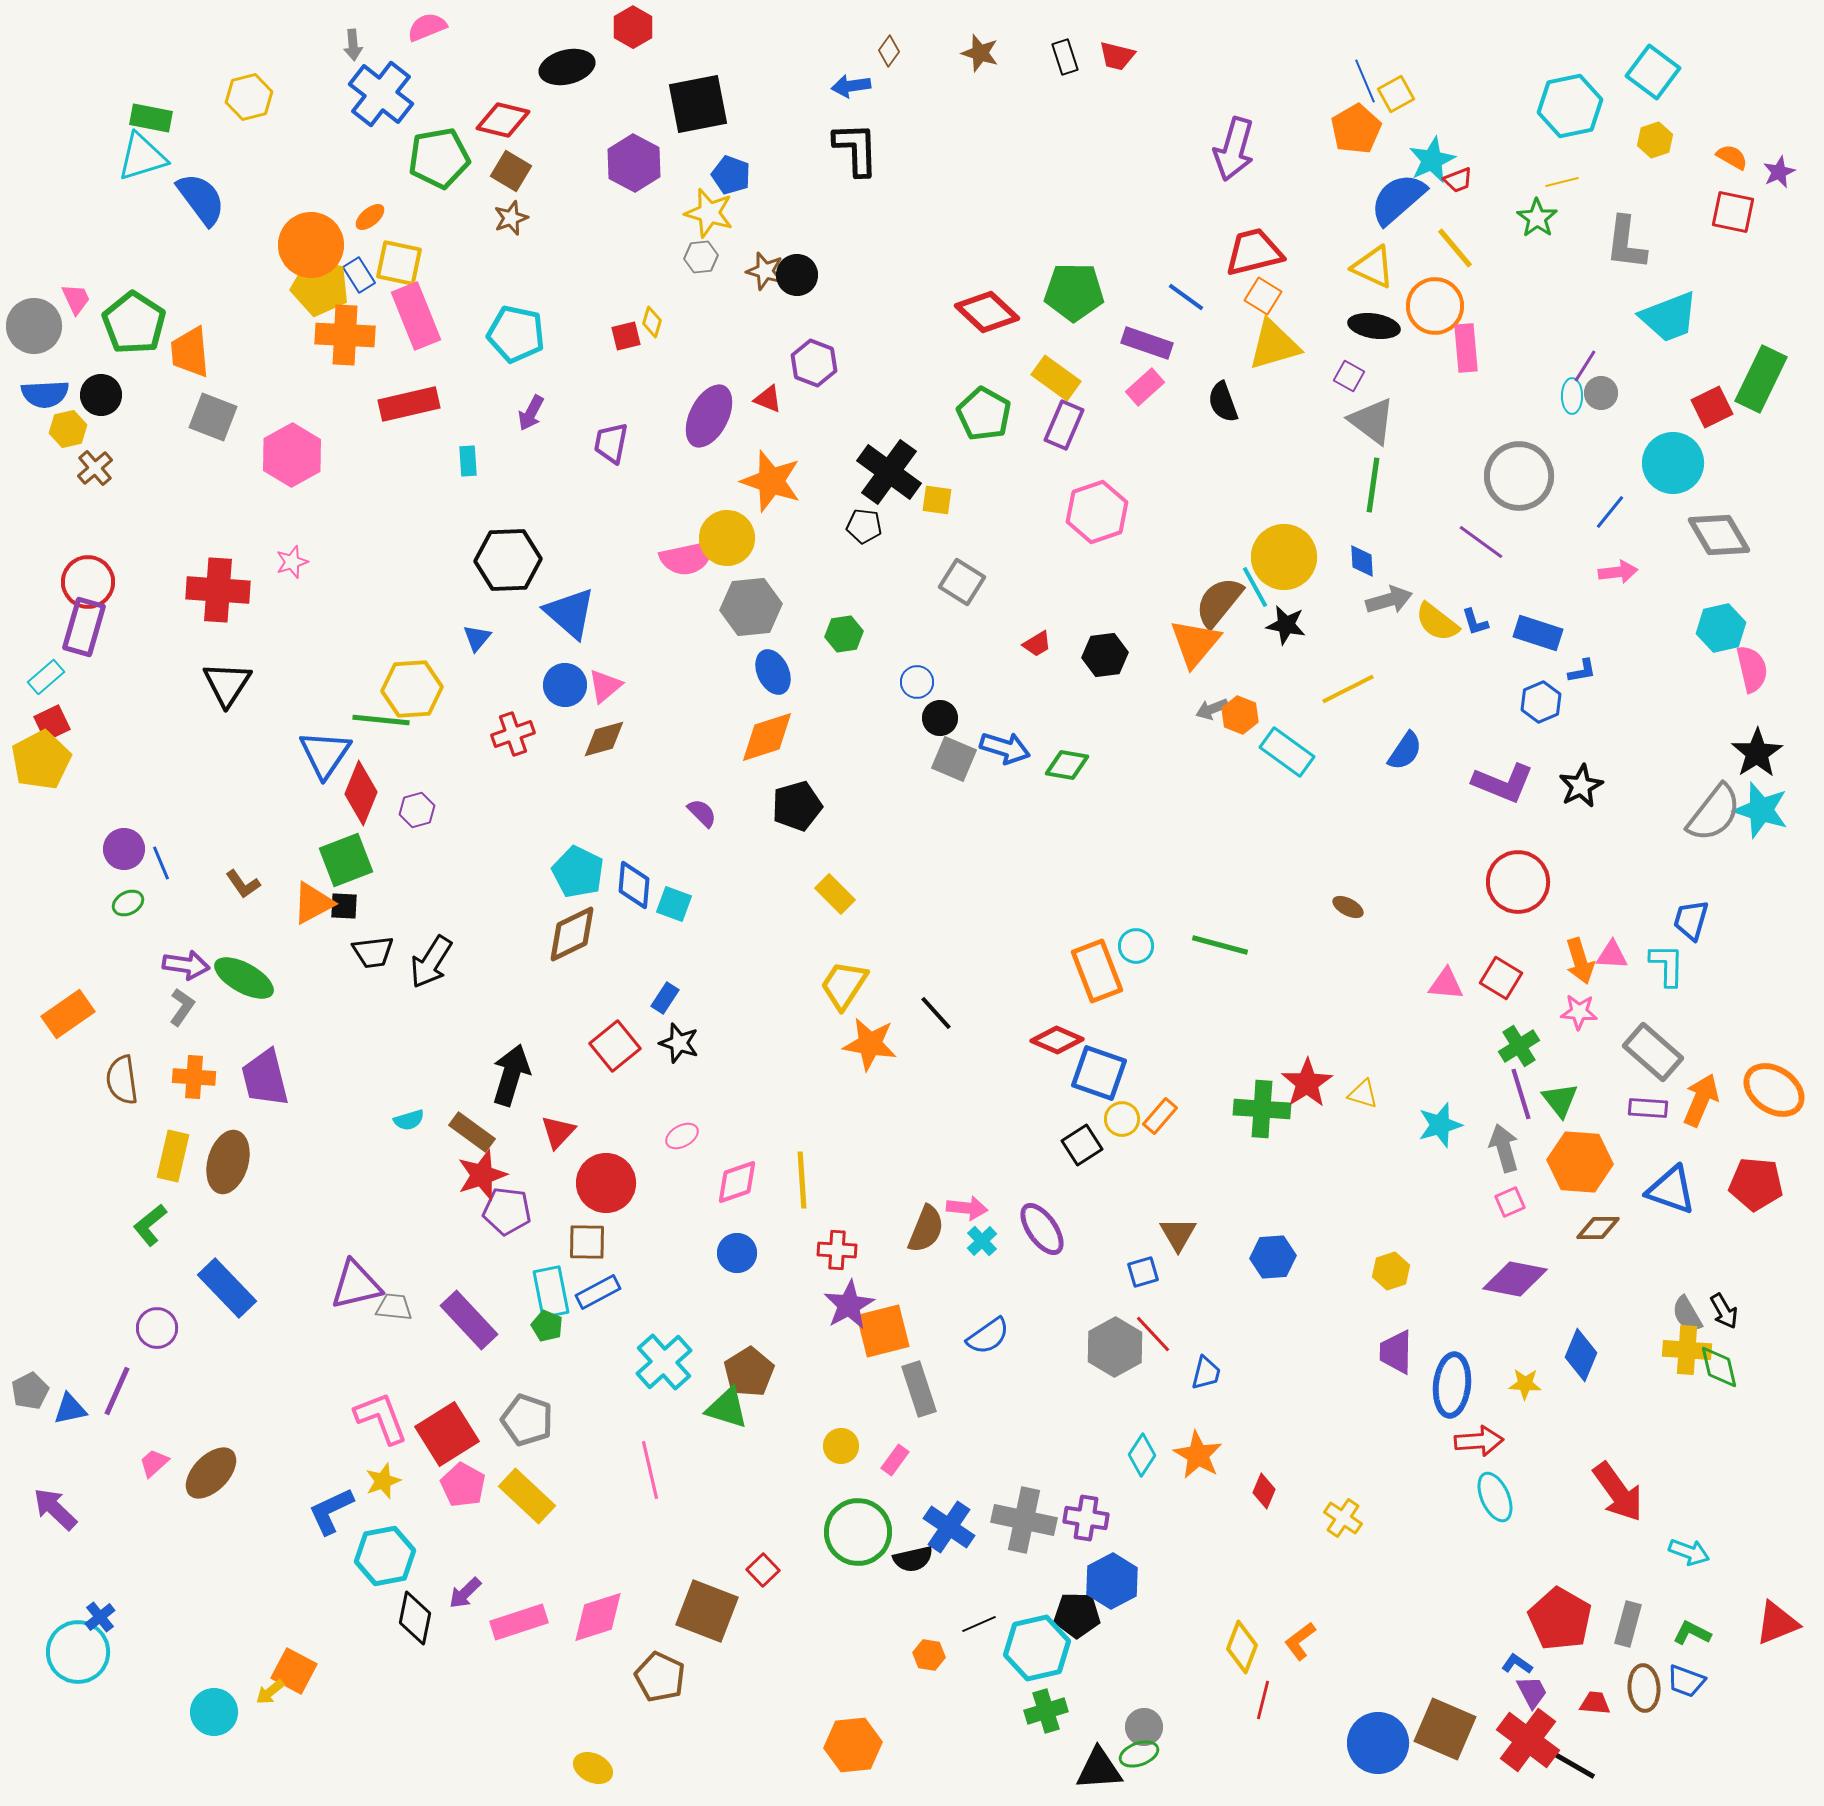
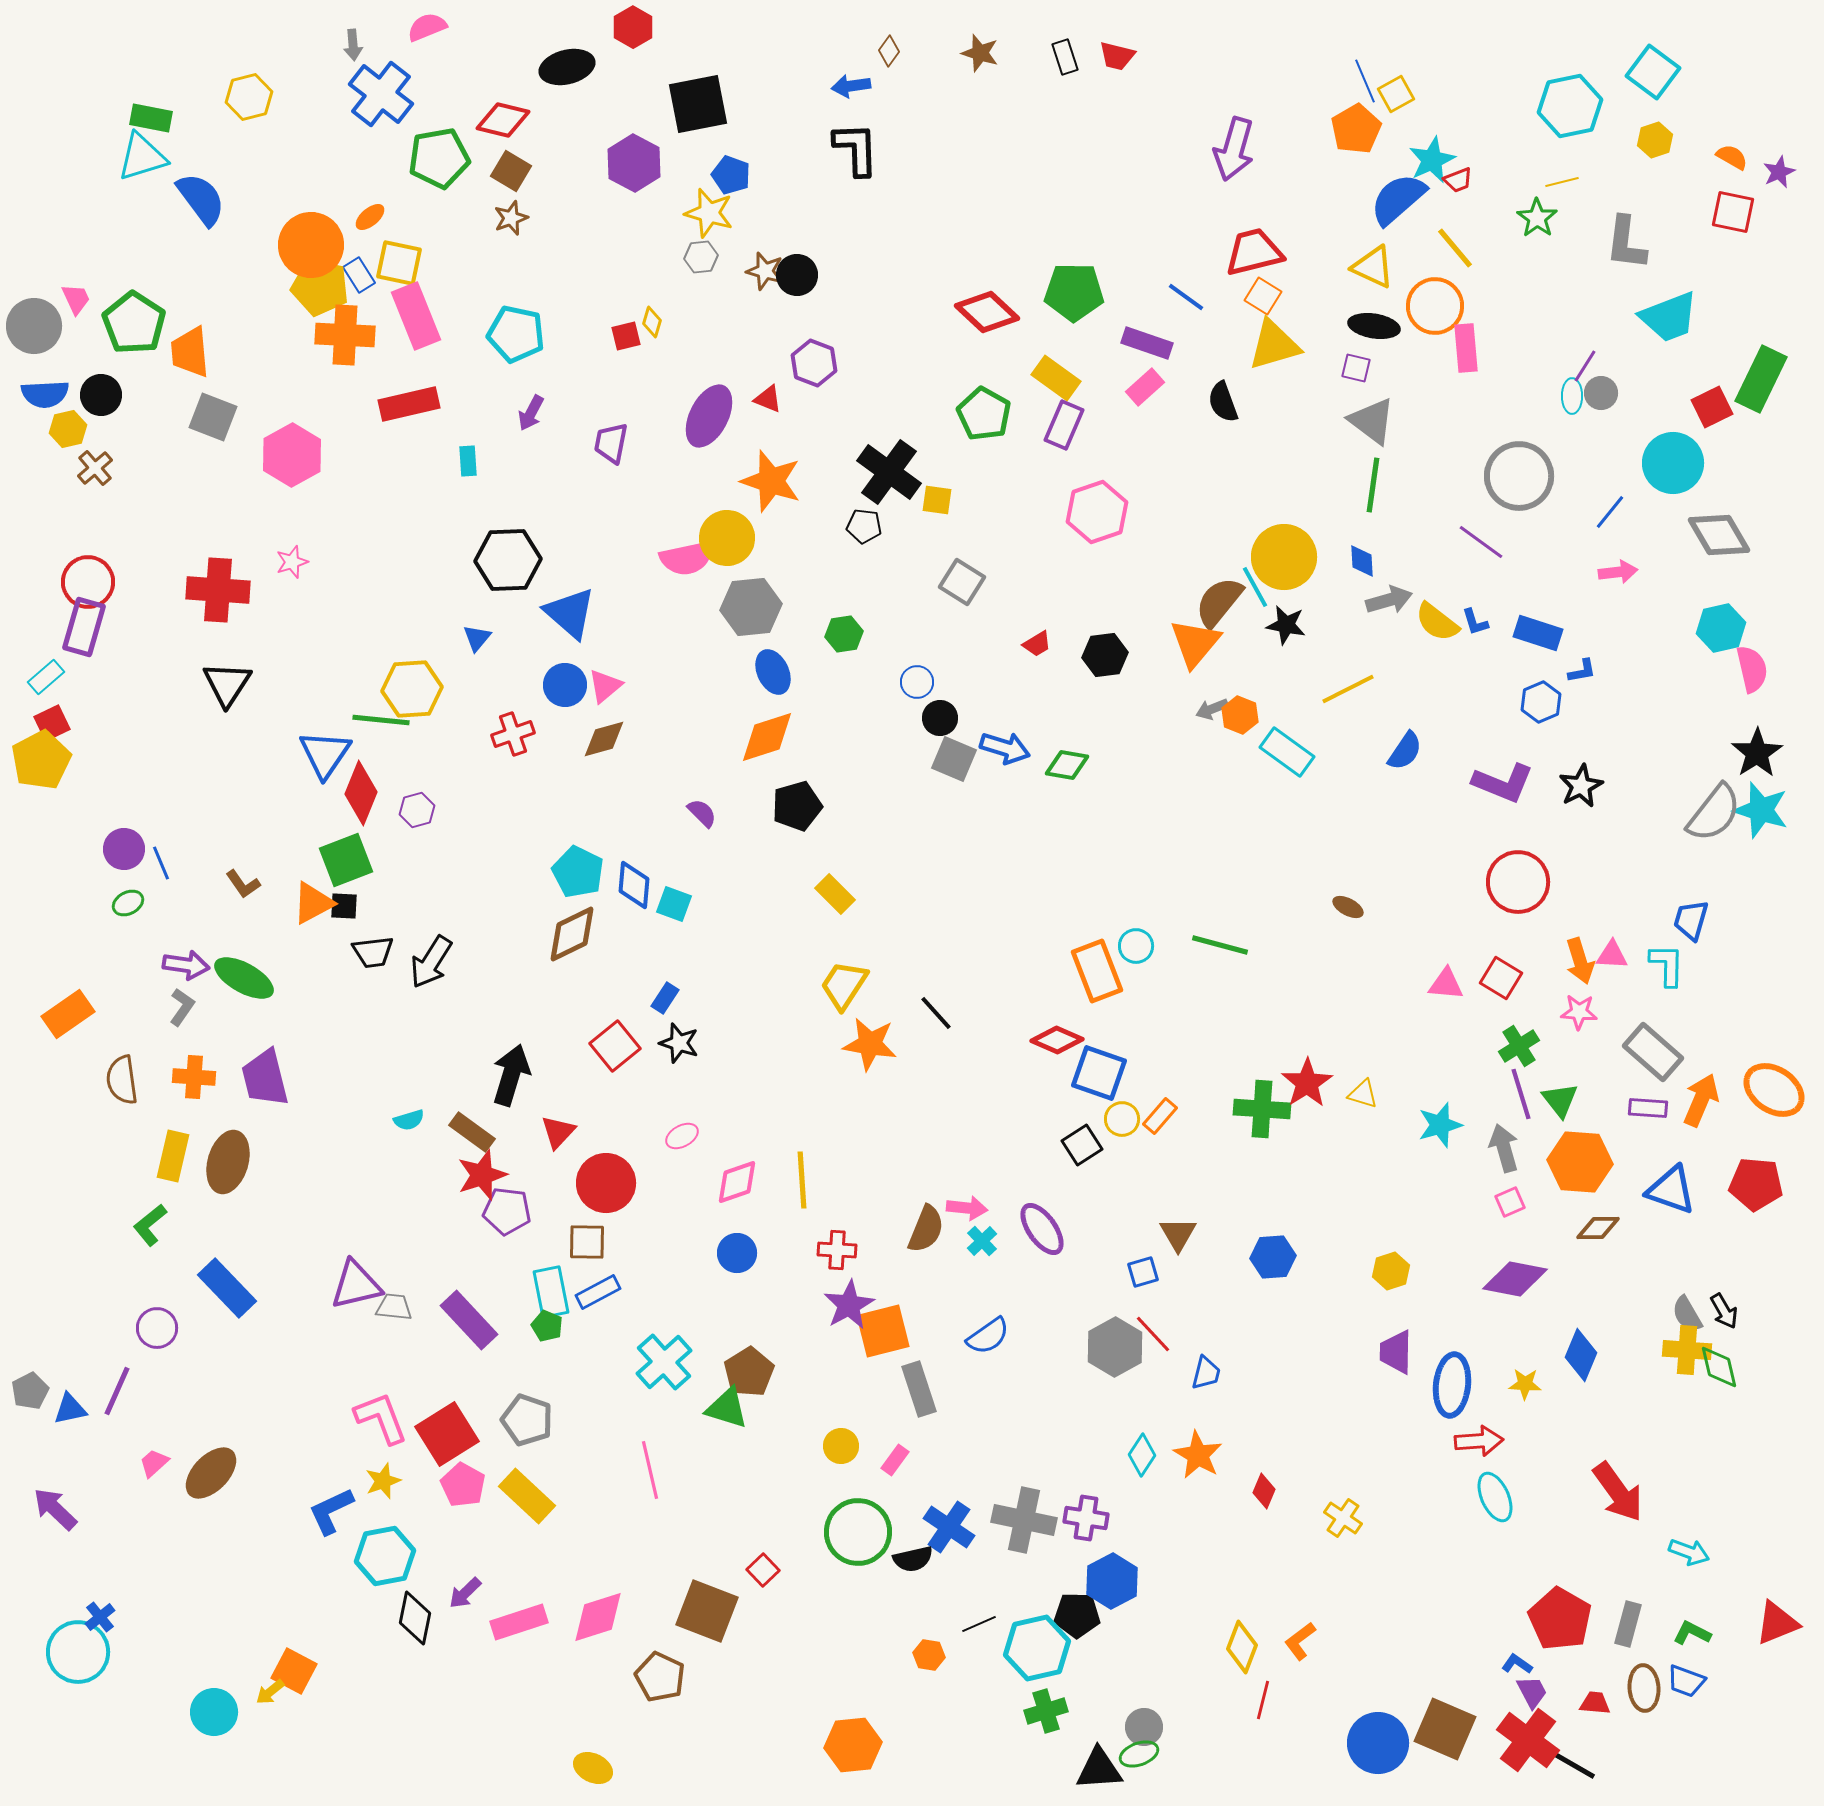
purple square at (1349, 376): moved 7 px right, 8 px up; rotated 16 degrees counterclockwise
